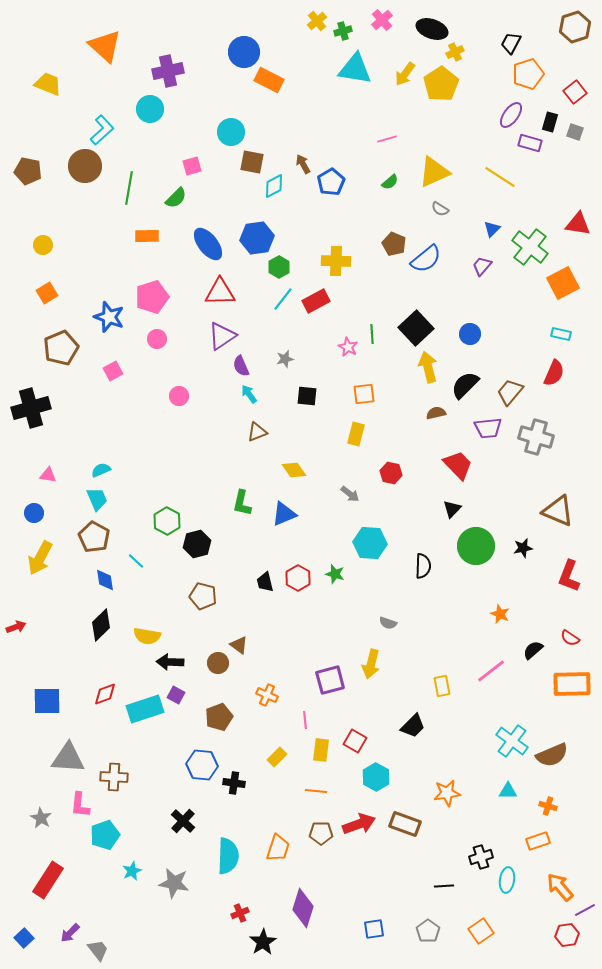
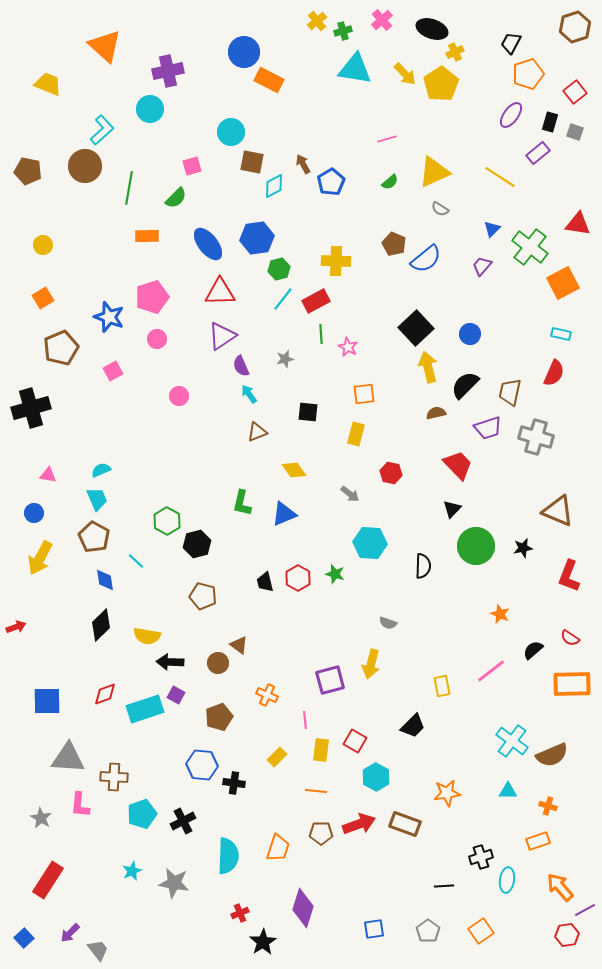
yellow arrow at (405, 74): rotated 80 degrees counterclockwise
purple rectangle at (530, 143): moved 8 px right, 10 px down; rotated 55 degrees counterclockwise
green hexagon at (279, 267): moved 2 px down; rotated 15 degrees clockwise
orange square at (47, 293): moved 4 px left, 5 px down
green line at (372, 334): moved 51 px left
brown trapezoid at (510, 392): rotated 28 degrees counterclockwise
black square at (307, 396): moved 1 px right, 16 px down
purple trapezoid at (488, 428): rotated 12 degrees counterclockwise
black cross at (183, 821): rotated 20 degrees clockwise
cyan pentagon at (105, 835): moved 37 px right, 21 px up
